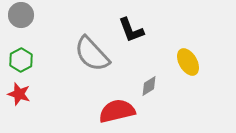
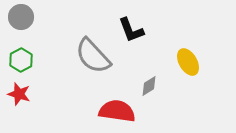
gray circle: moved 2 px down
gray semicircle: moved 1 px right, 2 px down
red semicircle: rotated 21 degrees clockwise
